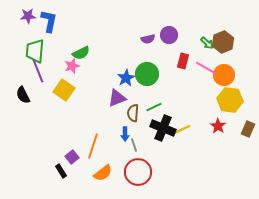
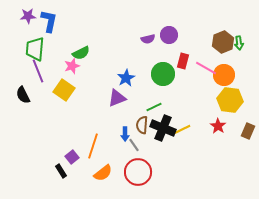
green arrow: moved 32 px right; rotated 40 degrees clockwise
green trapezoid: moved 2 px up
green circle: moved 16 px right
brown semicircle: moved 9 px right, 12 px down
brown rectangle: moved 2 px down
gray line: rotated 16 degrees counterclockwise
